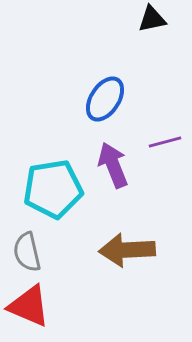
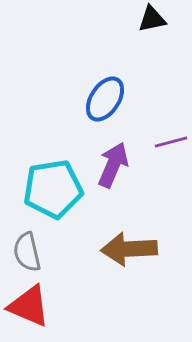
purple line: moved 6 px right
purple arrow: rotated 45 degrees clockwise
brown arrow: moved 2 px right, 1 px up
